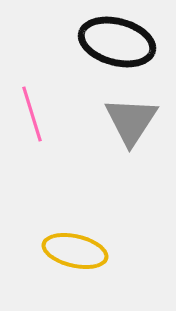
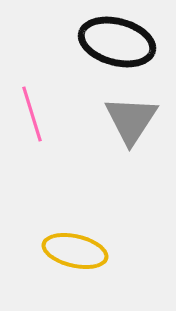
gray triangle: moved 1 px up
